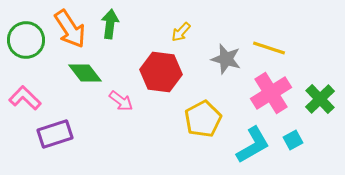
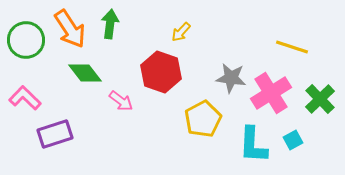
yellow line: moved 23 px right, 1 px up
gray star: moved 5 px right, 19 px down; rotated 8 degrees counterclockwise
red hexagon: rotated 12 degrees clockwise
cyan L-shape: rotated 123 degrees clockwise
